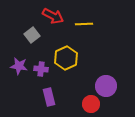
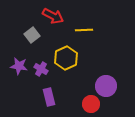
yellow line: moved 6 px down
purple cross: rotated 24 degrees clockwise
